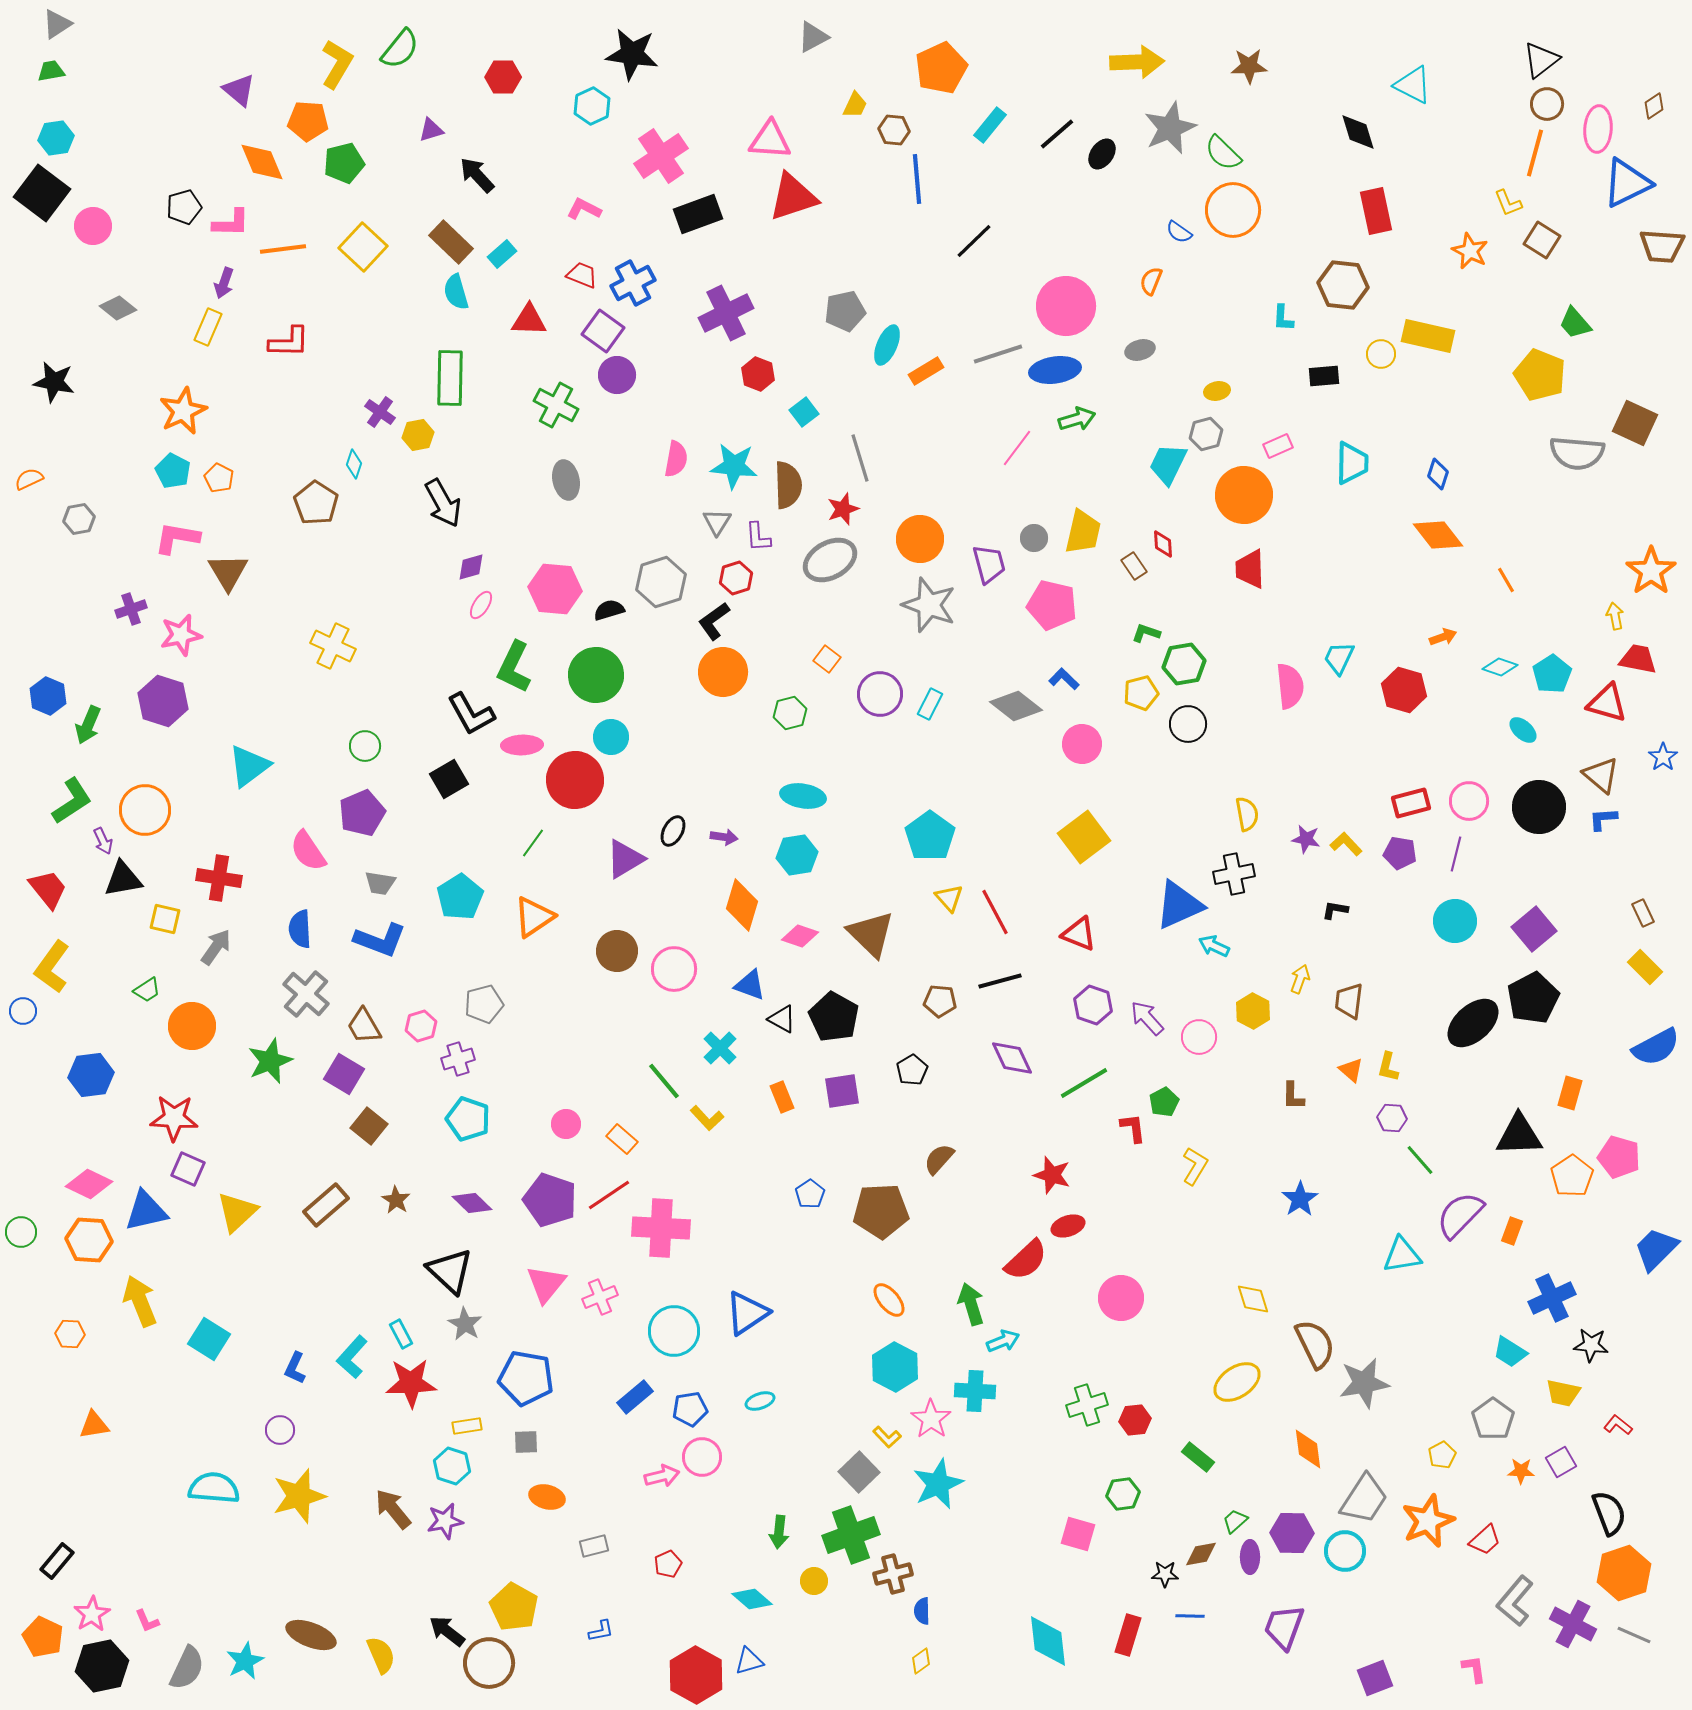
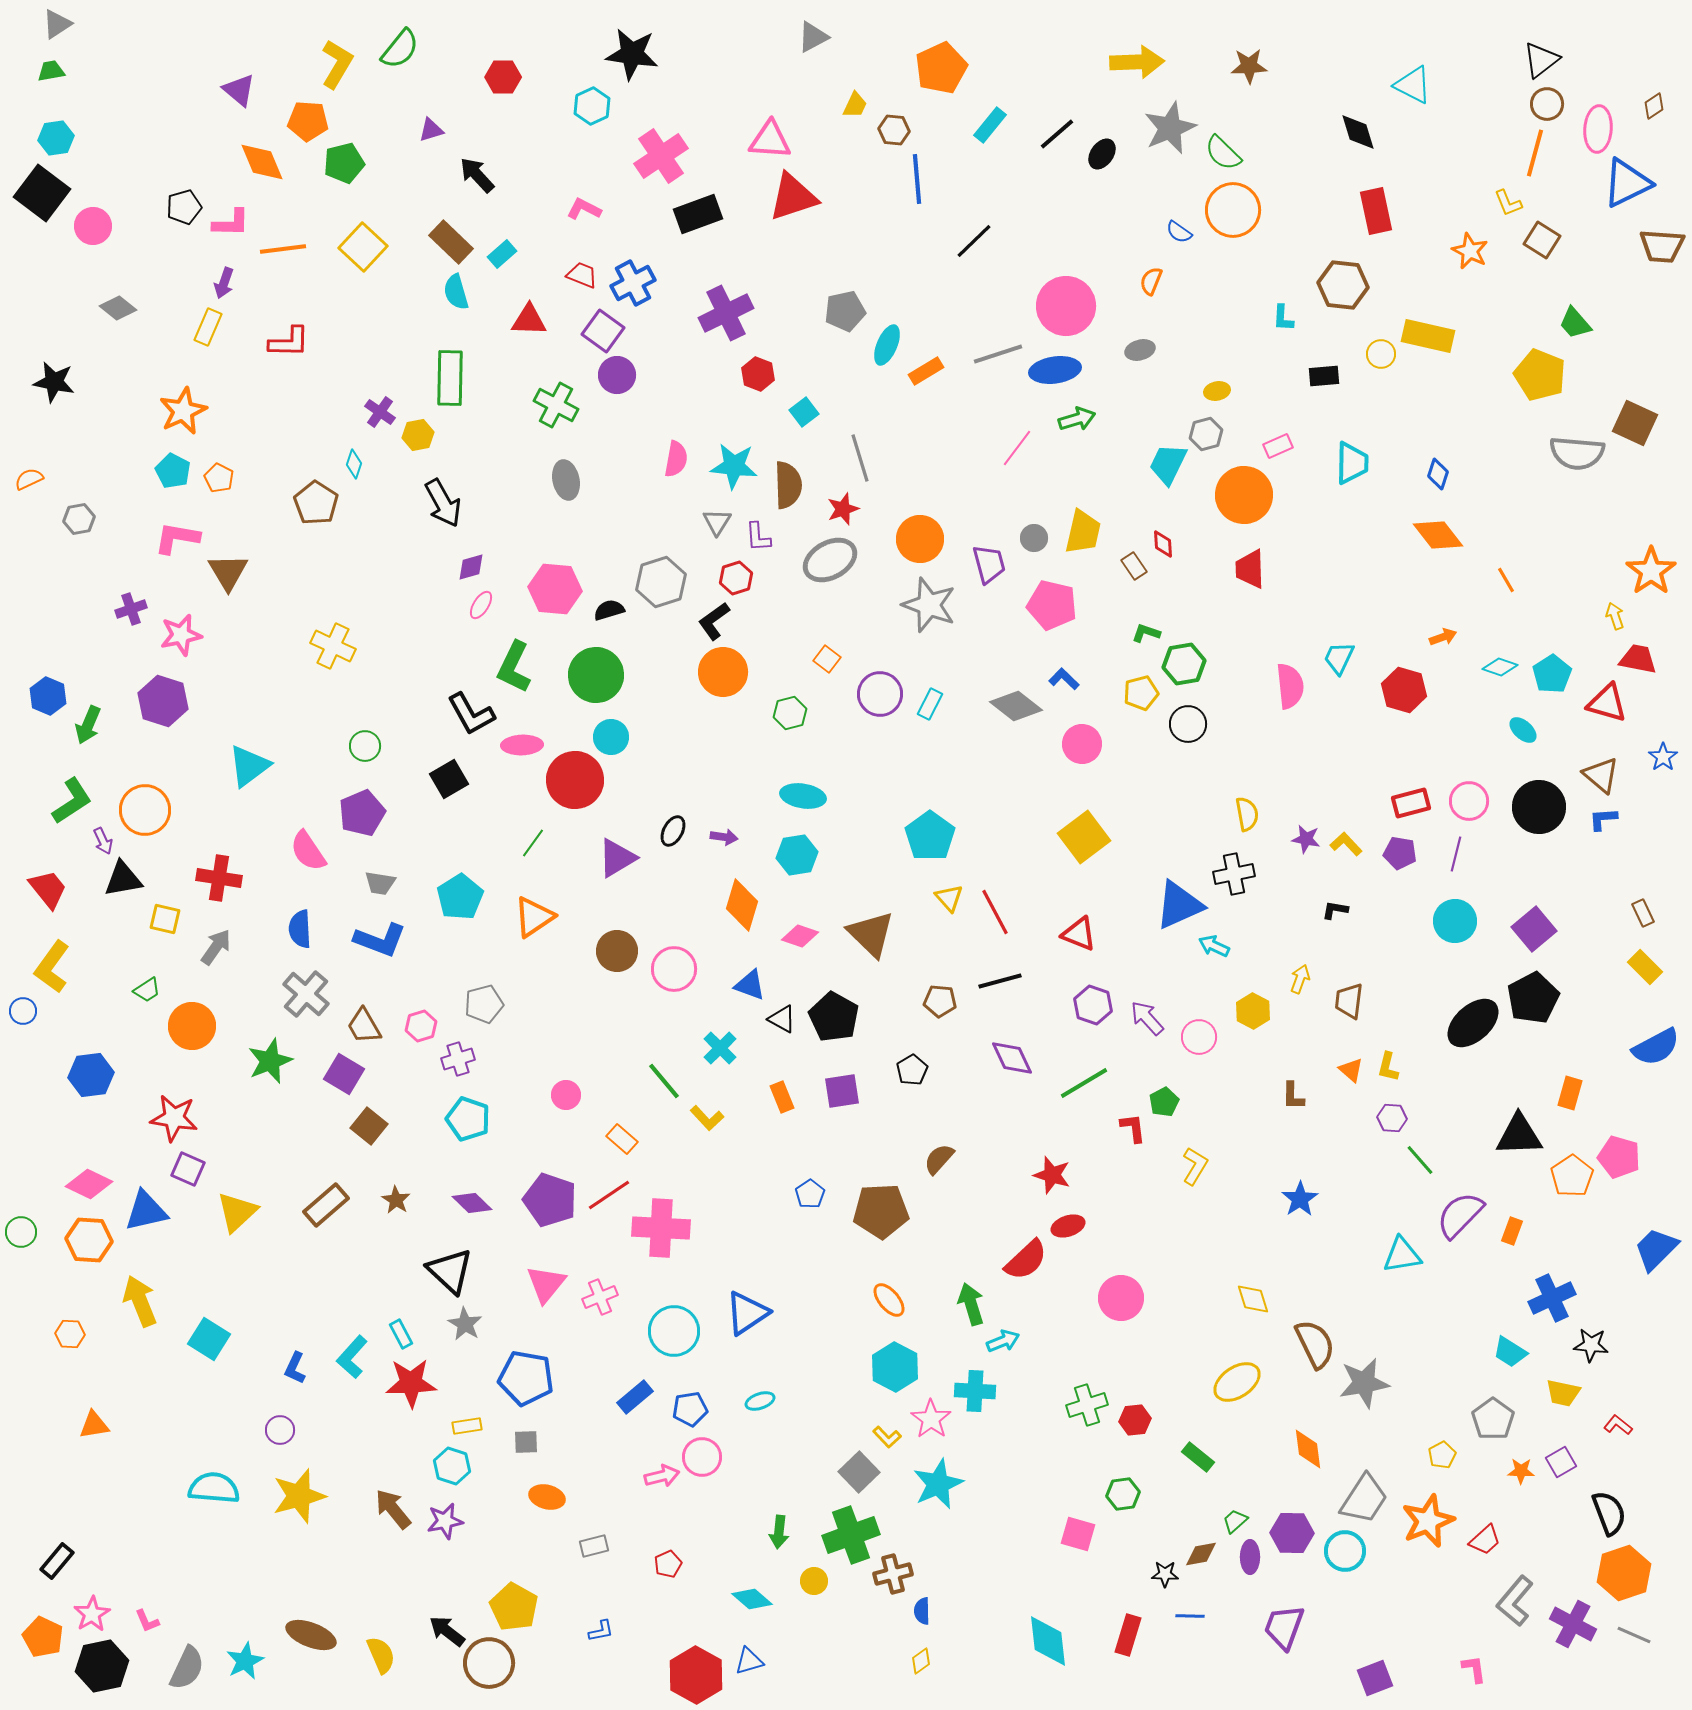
yellow arrow at (1615, 616): rotated 8 degrees counterclockwise
purple triangle at (625, 859): moved 8 px left, 1 px up
red star at (174, 1118): rotated 6 degrees clockwise
pink circle at (566, 1124): moved 29 px up
